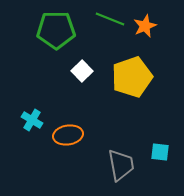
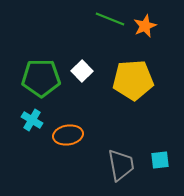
green pentagon: moved 15 px left, 48 px down
yellow pentagon: moved 1 px right, 3 px down; rotated 15 degrees clockwise
cyan square: moved 8 px down; rotated 12 degrees counterclockwise
